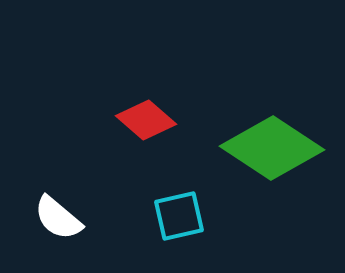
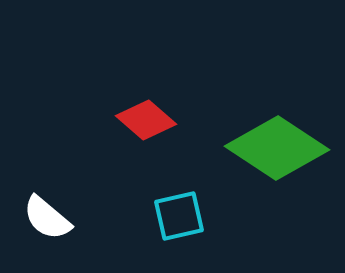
green diamond: moved 5 px right
white semicircle: moved 11 px left
